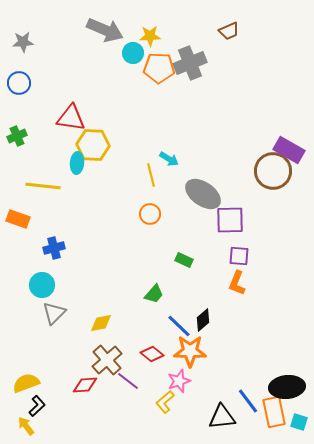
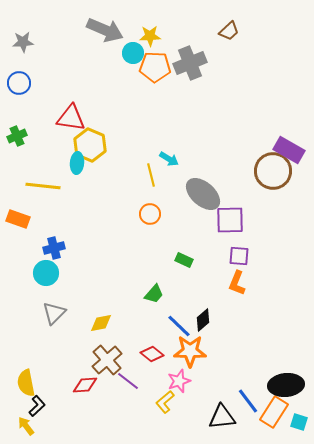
brown trapezoid at (229, 31): rotated 20 degrees counterclockwise
orange pentagon at (159, 68): moved 4 px left, 1 px up
yellow hexagon at (93, 145): moved 3 px left; rotated 20 degrees clockwise
gray ellipse at (203, 194): rotated 6 degrees clockwise
cyan circle at (42, 285): moved 4 px right, 12 px up
yellow semicircle at (26, 383): rotated 80 degrees counterclockwise
black ellipse at (287, 387): moved 1 px left, 2 px up
orange rectangle at (274, 412): rotated 44 degrees clockwise
